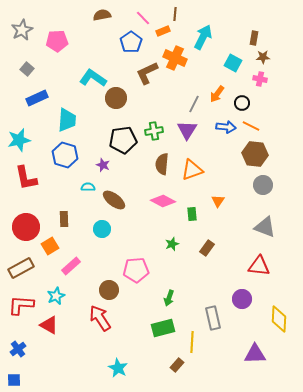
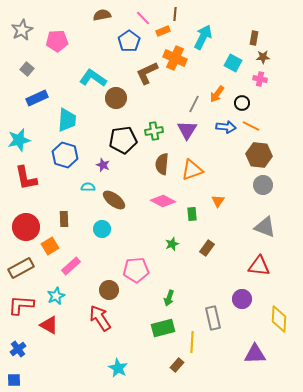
blue pentagon at (131, 42): moved 2 px left, 1 px up
brown hexagon at (255, 154): moved 4 px right, 1 px down
